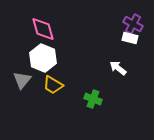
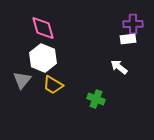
purple cross: rotated 30 degrees counterclockwise
pink diamond: moved 1 px up
white rectangle: moved 2 px left, 1 px down; rotated 21 degrees counterclockwise
white arrow: moved 1 px right, 1 px up
green cross: moved 3 px right
